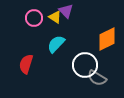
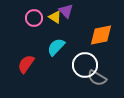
orange diamond: moved 6 px left, 4 px up; rotated 15 degrees clockwise
cyan semicircle: moved 3 px down
red semicircle: rotated 18 degrees clockwise
